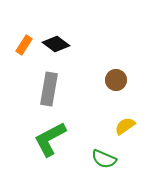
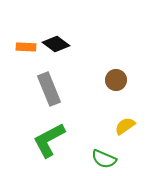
orange rectangle: moved 2 px right, 2 px down; rotated 60 degrees clockwise
gray rectangle: rotated 32 degrees counterclockwise
green L-shape: moved 1 px left, 1 px down
